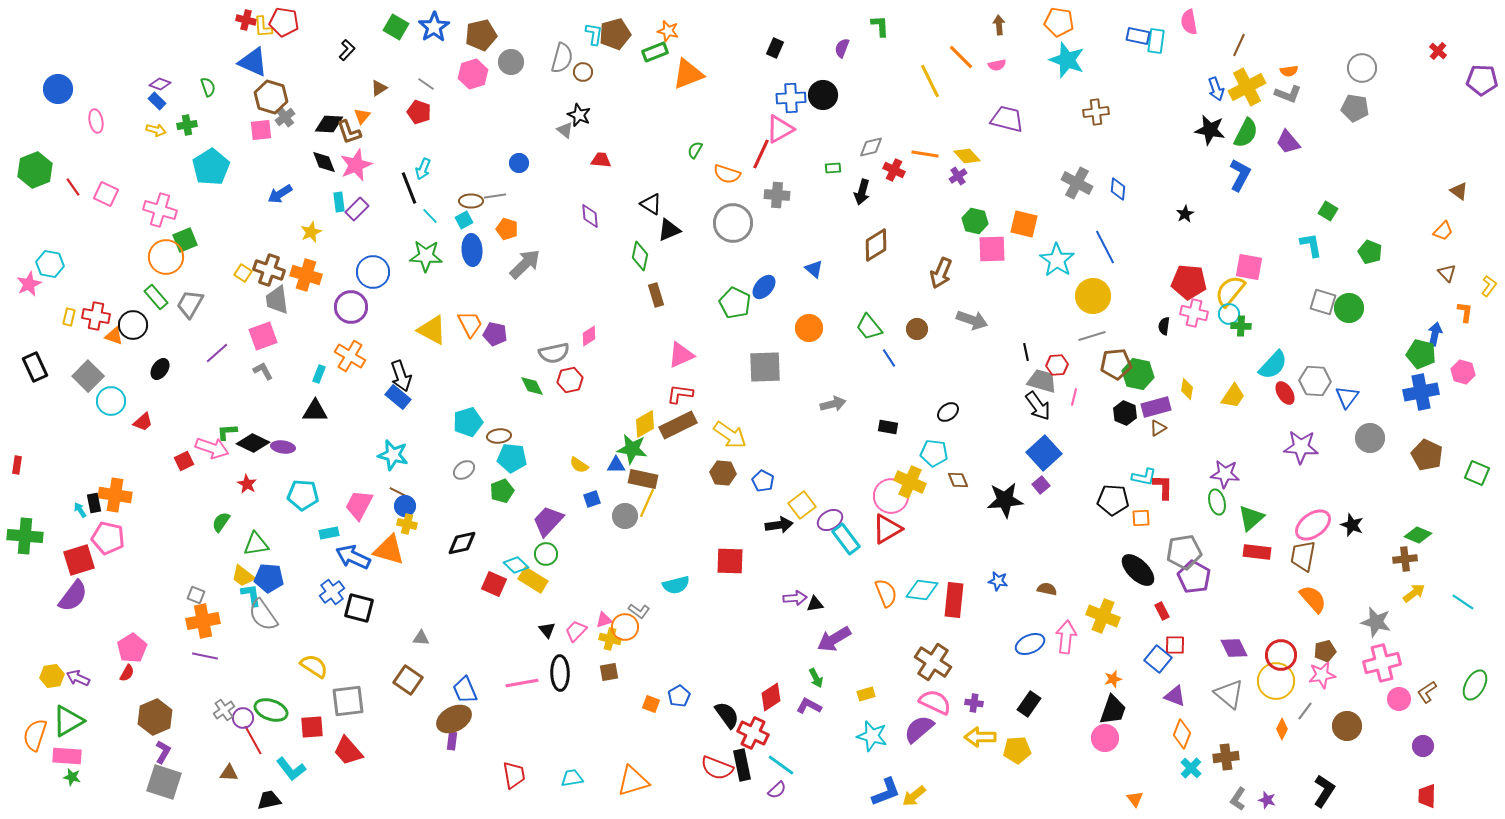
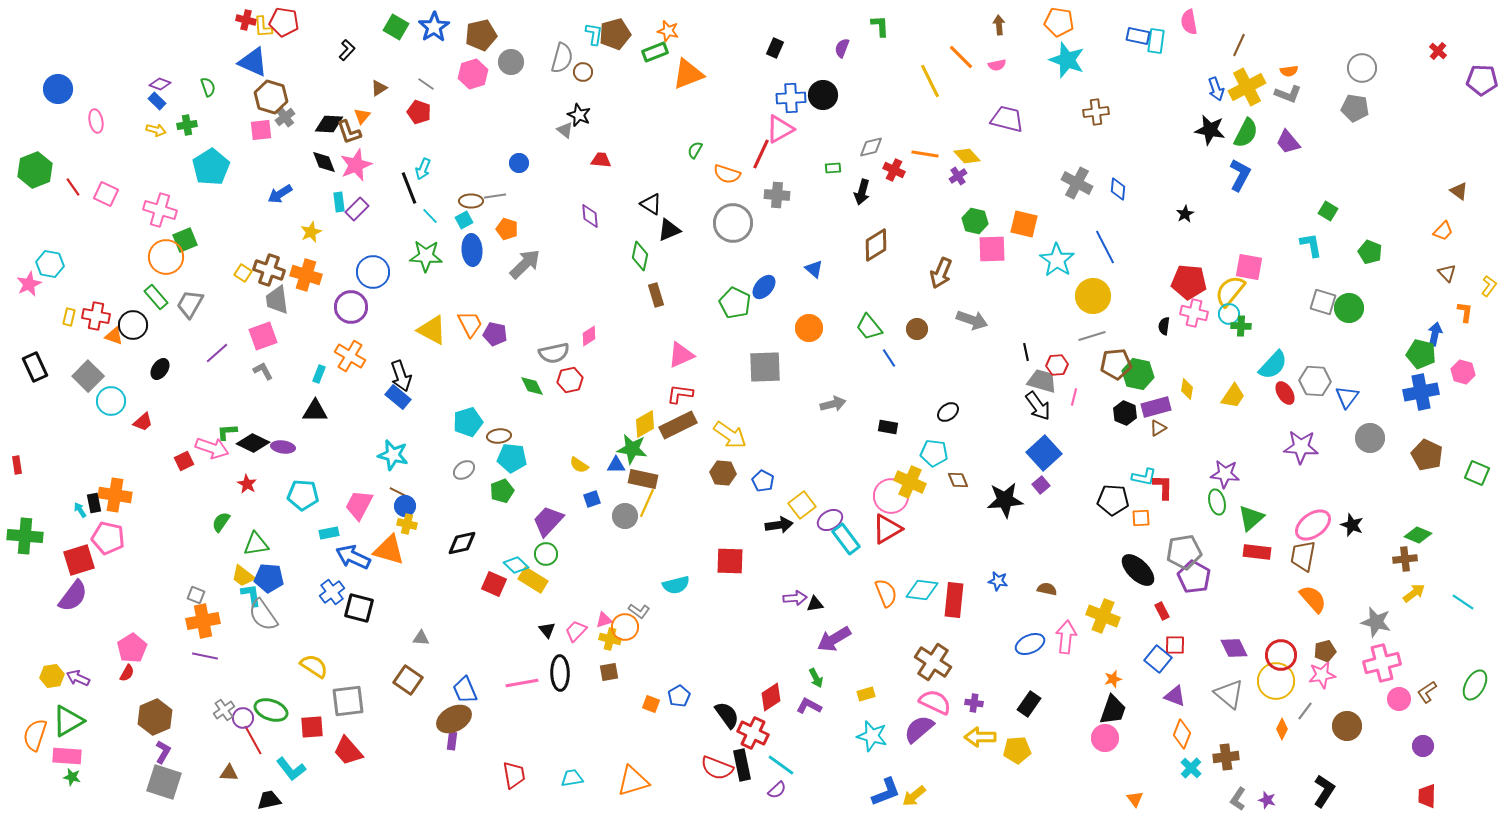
red rectangle at (17, 465): rotated 18 degrees counterclockwise
